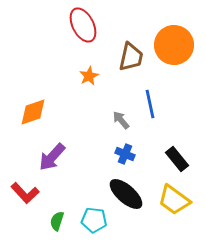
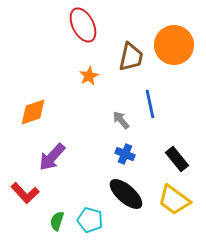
cyan pentagon: moved 4 px left; rotated 10 degrees clockwise
